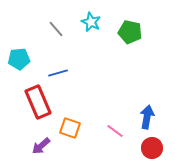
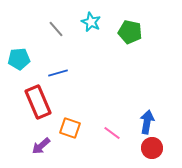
blue arrow: moved 5 px down
pink line: moved 3 px left, 2 px down
